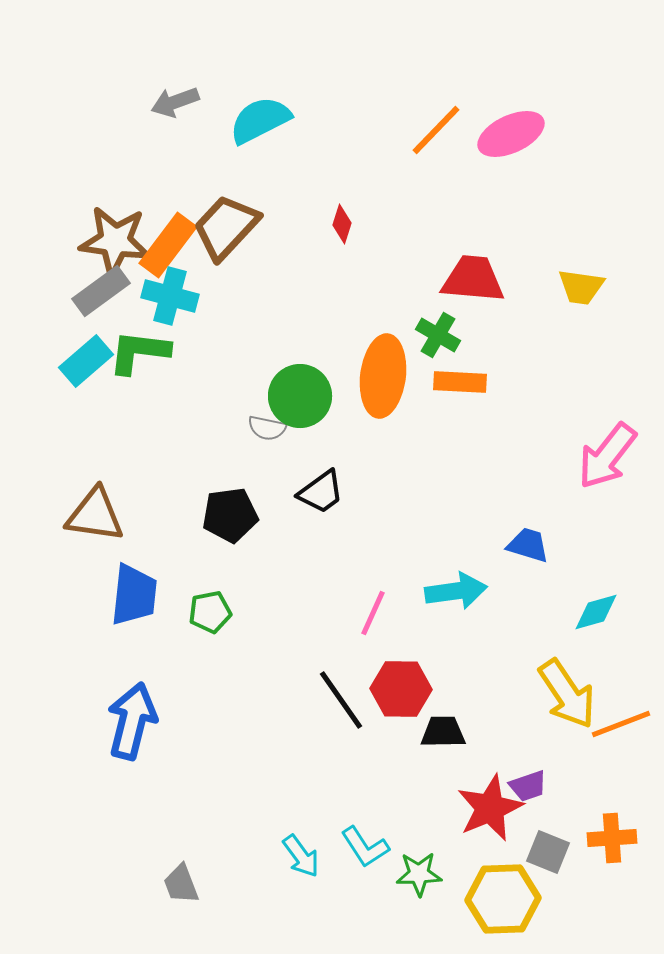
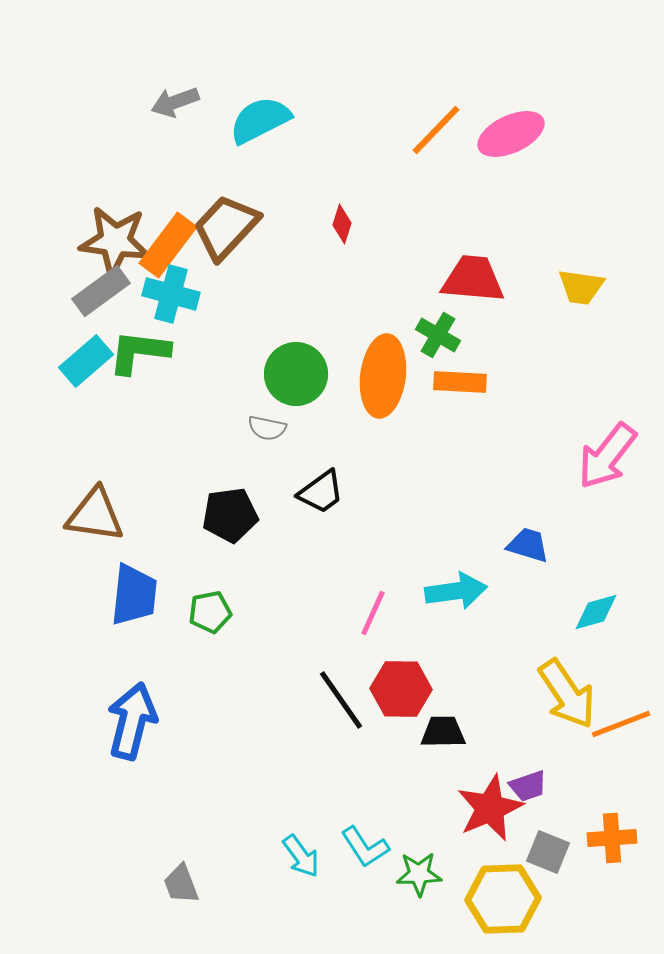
cyan cross at (170, 296): moved 1 px right, 2 px up
green circle at (300, 396): moved 4 px left, 22 px up
